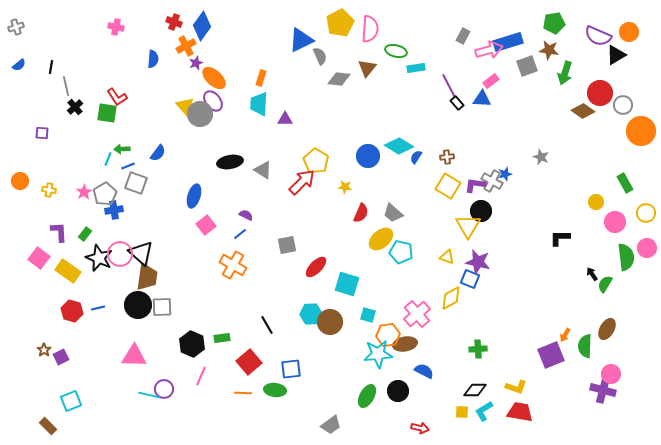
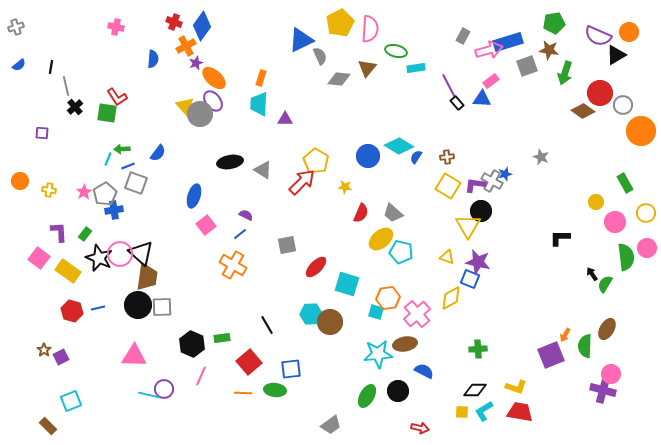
cyan square at (368, 315): moved 8 px right, 3 px up
orange hexagon at (388, 335): moved 37 px up
